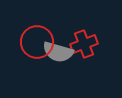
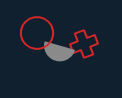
red circle: moved 9 px up
